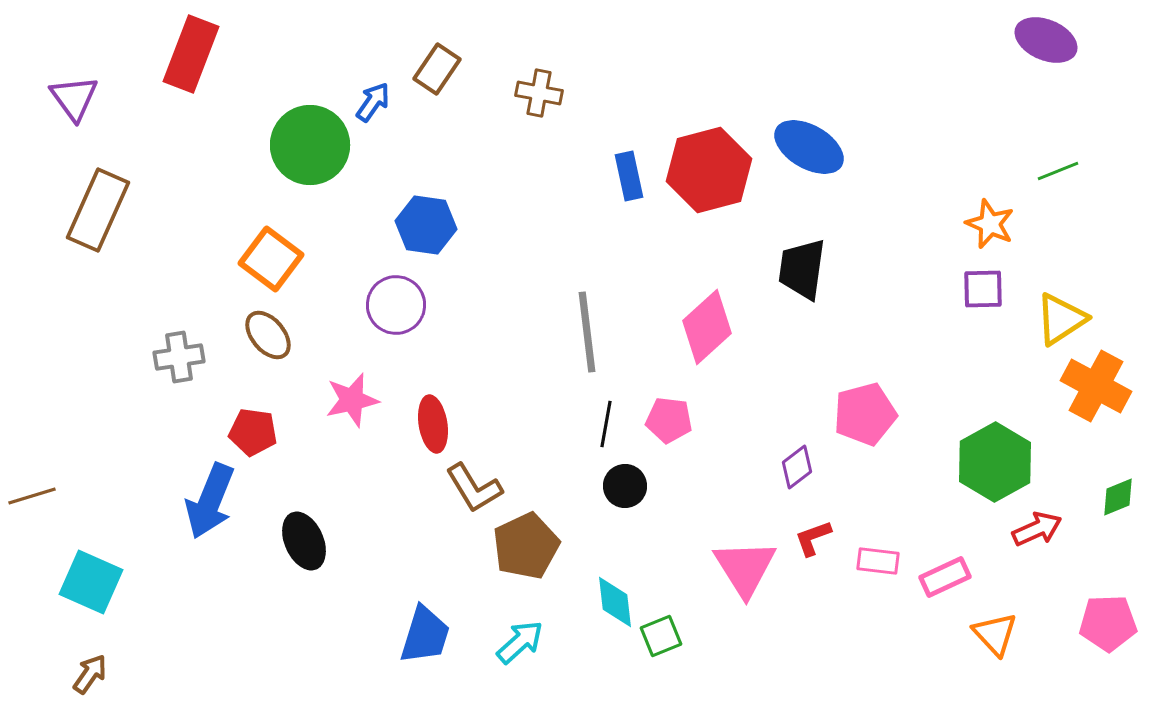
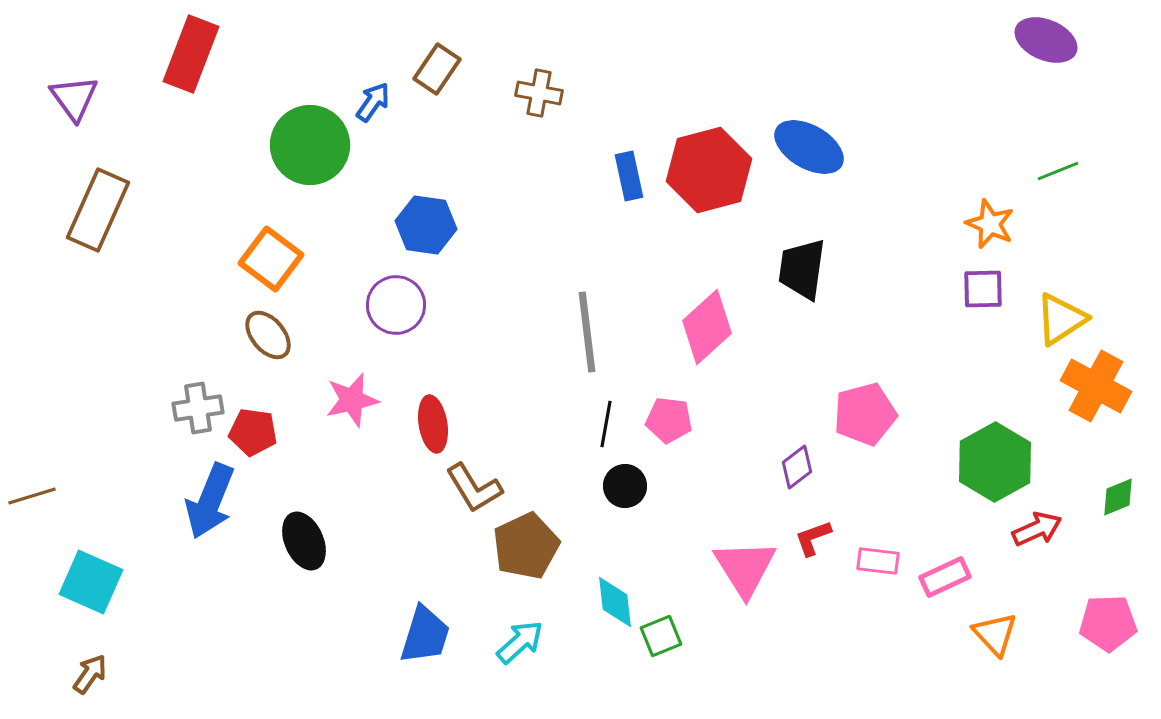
gray cross at (179, 357): moved 19 px right, 51 px down
